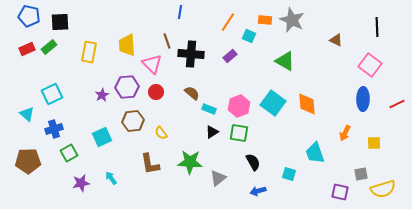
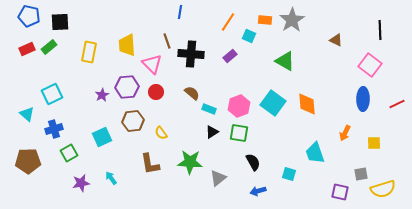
gray star at (292, 20): rotated 15 degrees clockwise
black line at (377, 27): moved 3 px right, 3 px down
